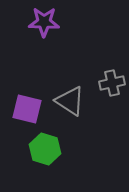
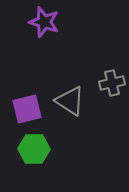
purple star: rotated 16 degrees clockwise
purple square: rotated 28 degrees counterclockwise
green hexagon: moved 11 px left; rotated 16 degrees counterclockwise
